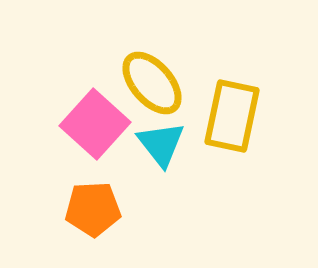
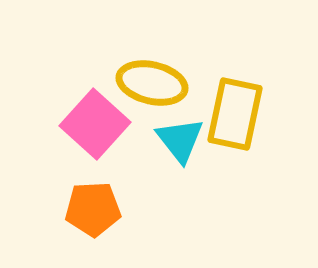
yellow ellipse: rotated 36 degrees counterclockwise
yellow rectangle: moved 3 px right, 2 px up
cyan triangle: moved 19 px right, 4 px up
